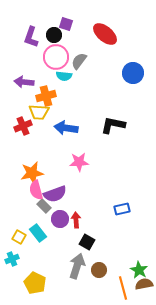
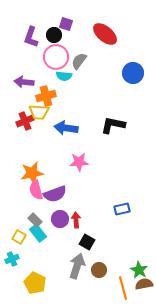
red cross: moved 2 px right, 5 px up
gray rectangle: moved 9 px left, 14 px down
